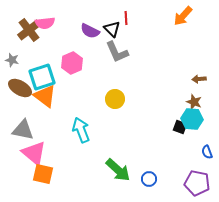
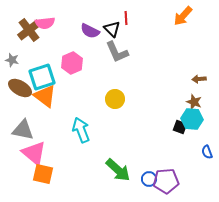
purple pentagon: moved 31 px left, 2 px up; rotated 15 degrees counterclockwise
